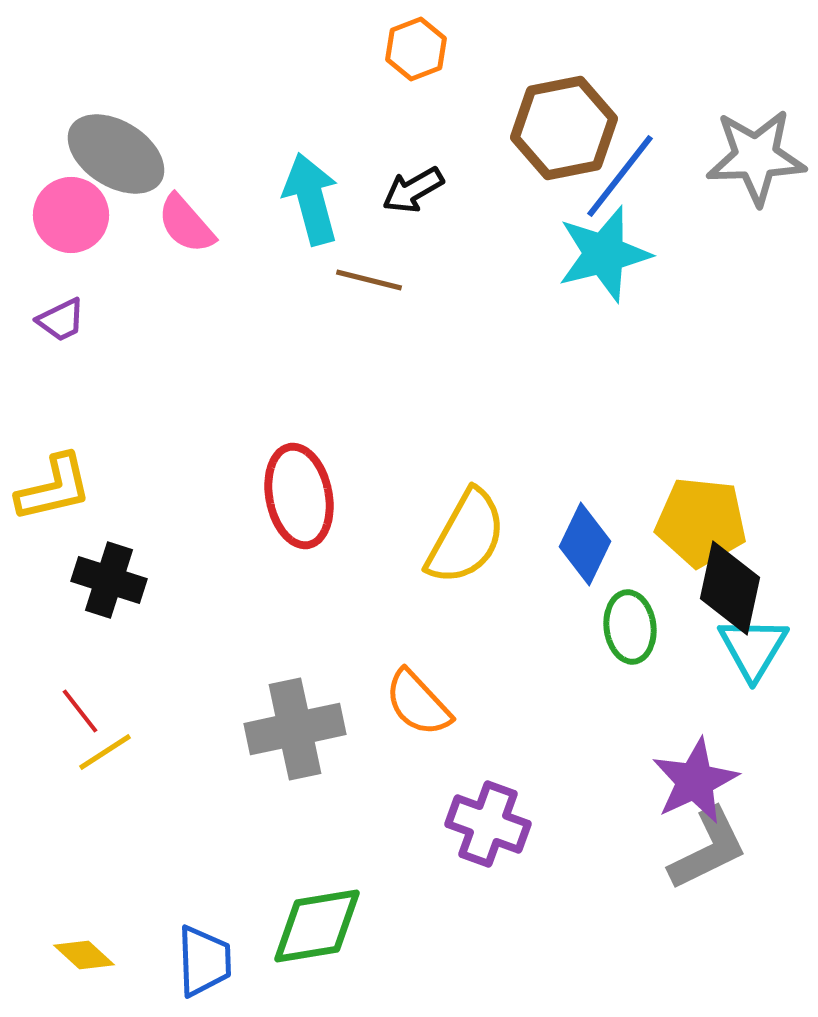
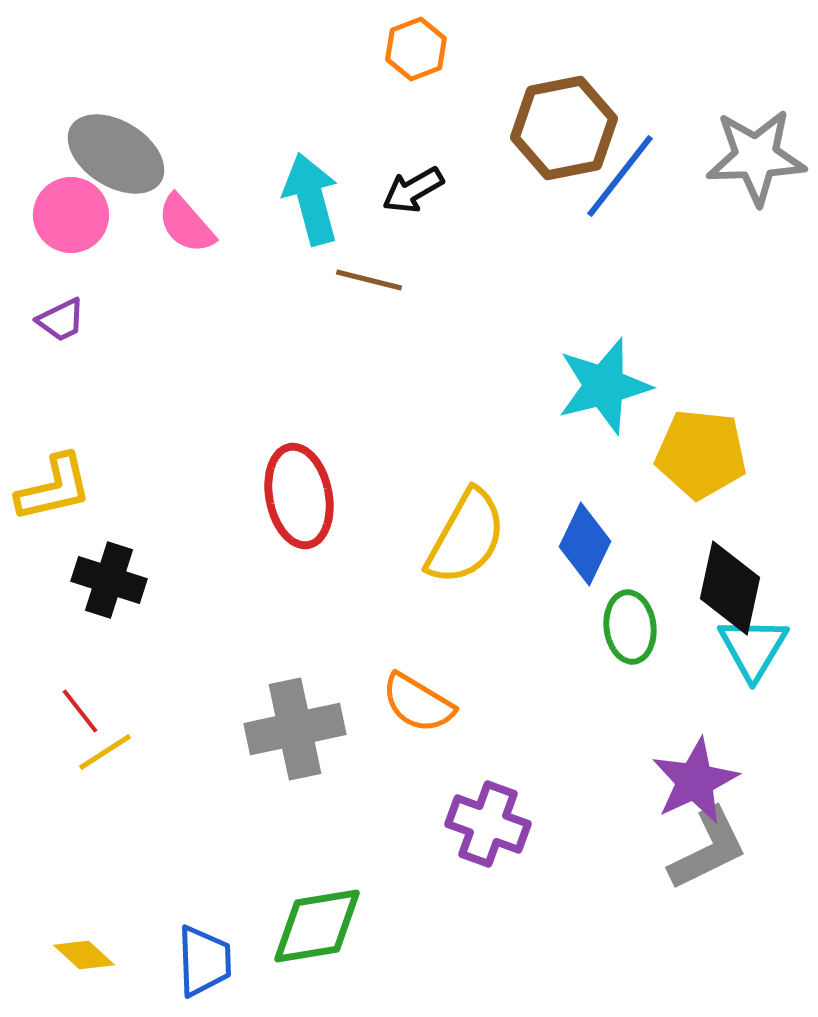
cyan star: moved 132 px down
yellow pentagon: moved 68 px up
orange semicircle: rotated 16 degrees counterclockwise
